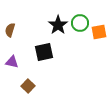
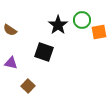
green circle: moved 2 px right, 3 px up
brown semicircle: rotated 72 degrees counterclockwise
black square: rotated 30 degrees clockwise
purple triangle: moved 1 px left, 1 px down
